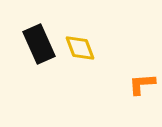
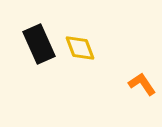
orange L-shape: rotated 60 degrees clockwise
